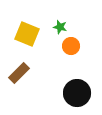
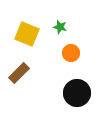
orange circle: moved 7 px down
